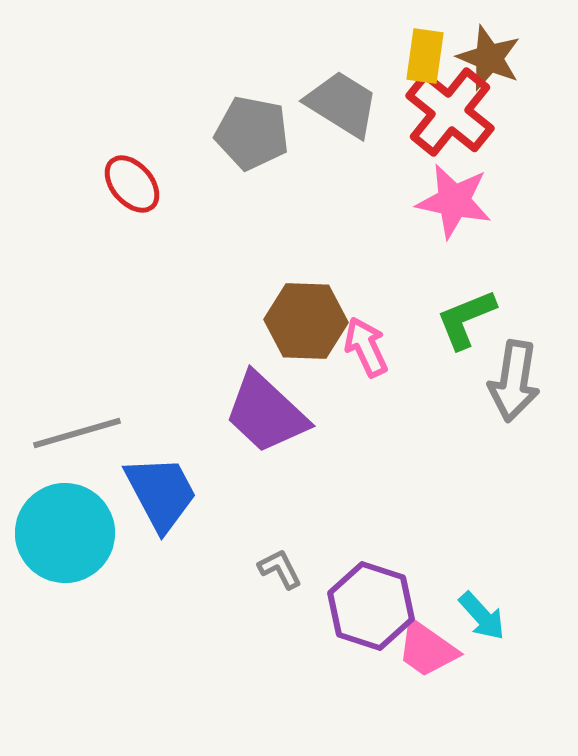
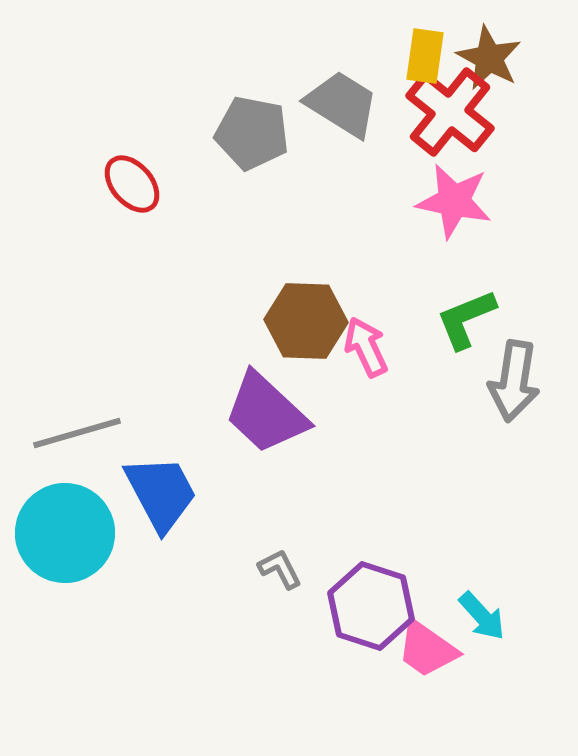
brown star: rotated 6 degrees clockwise
